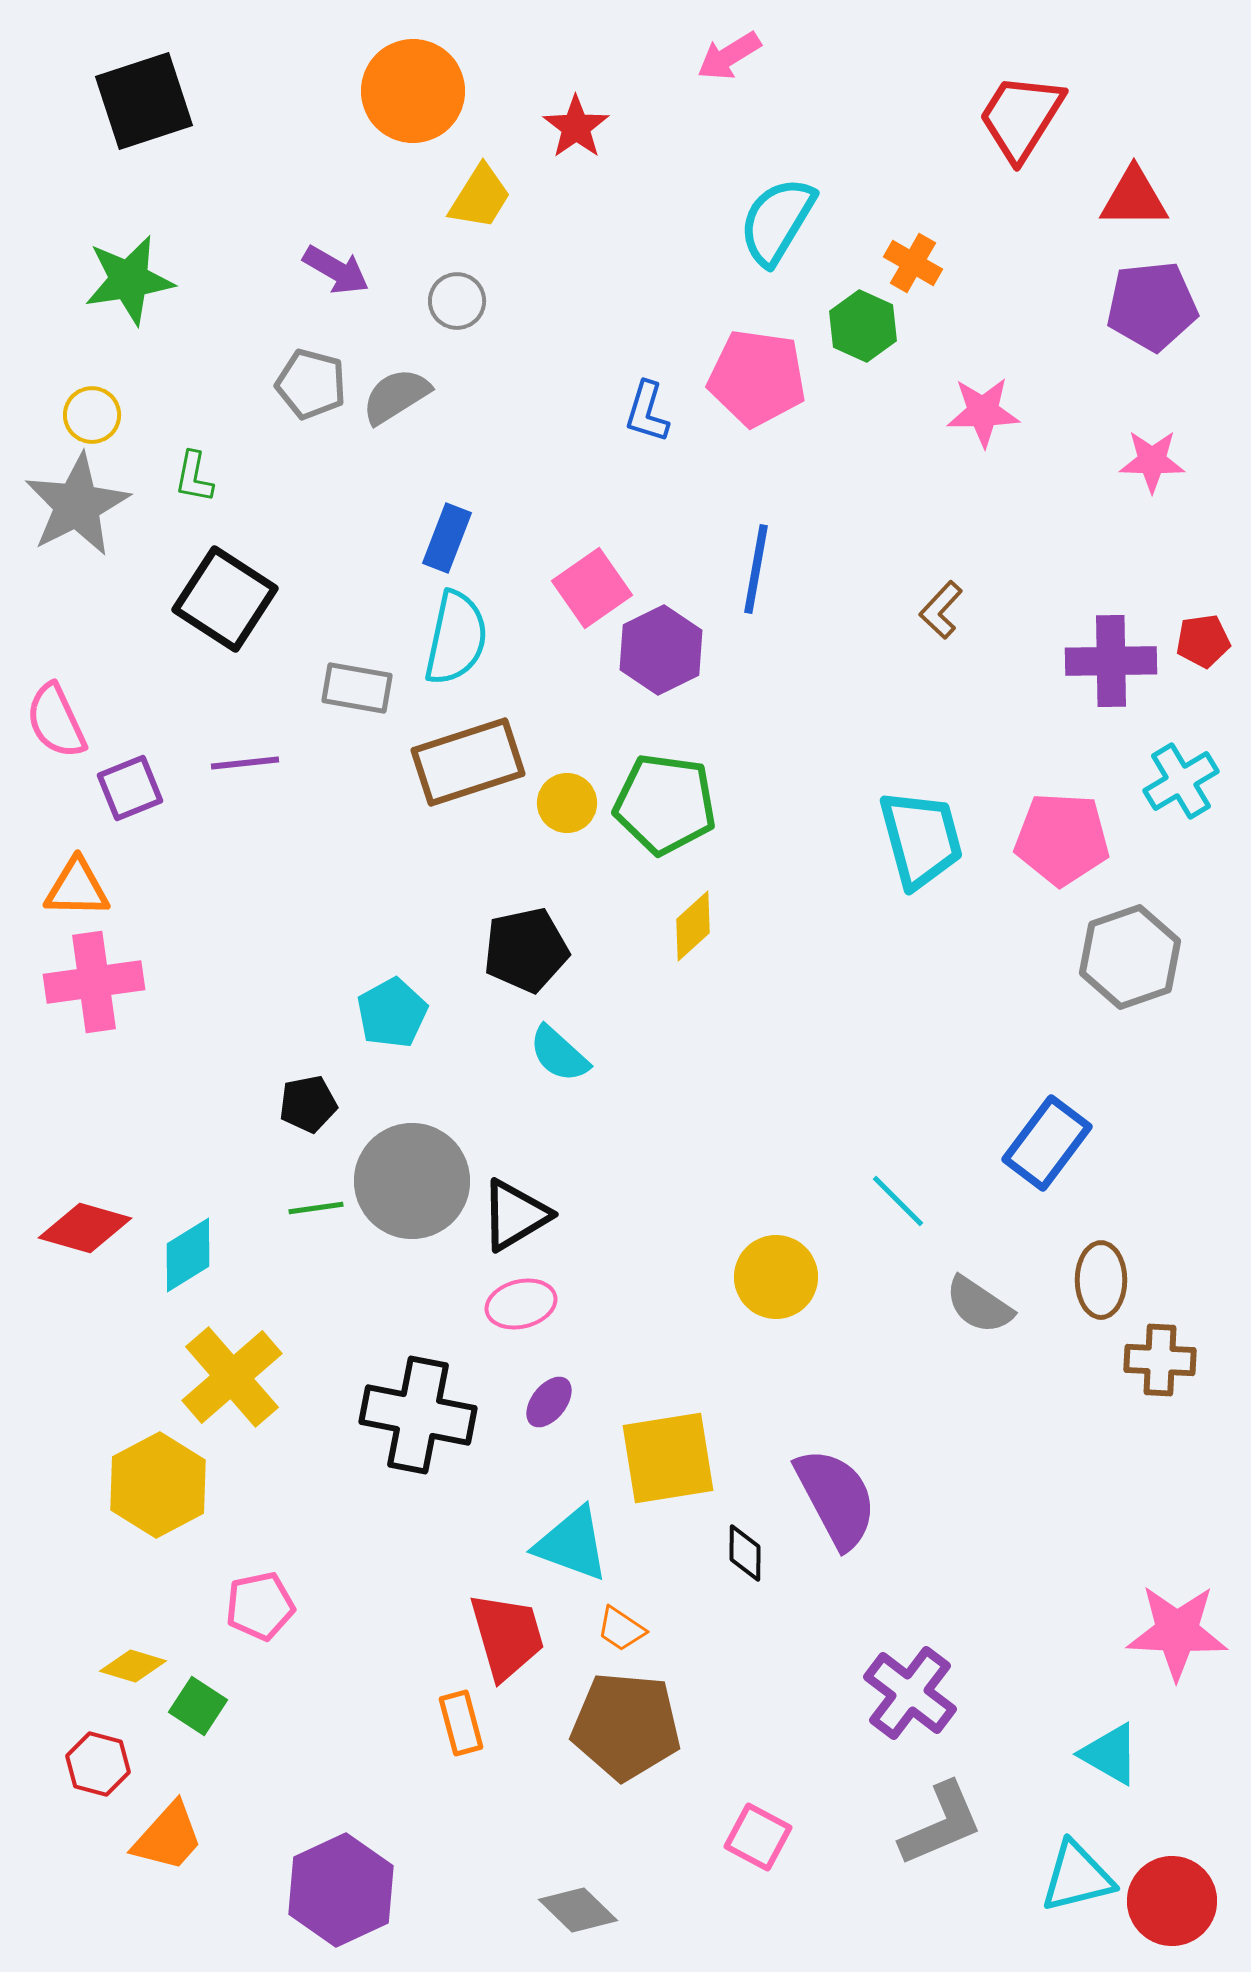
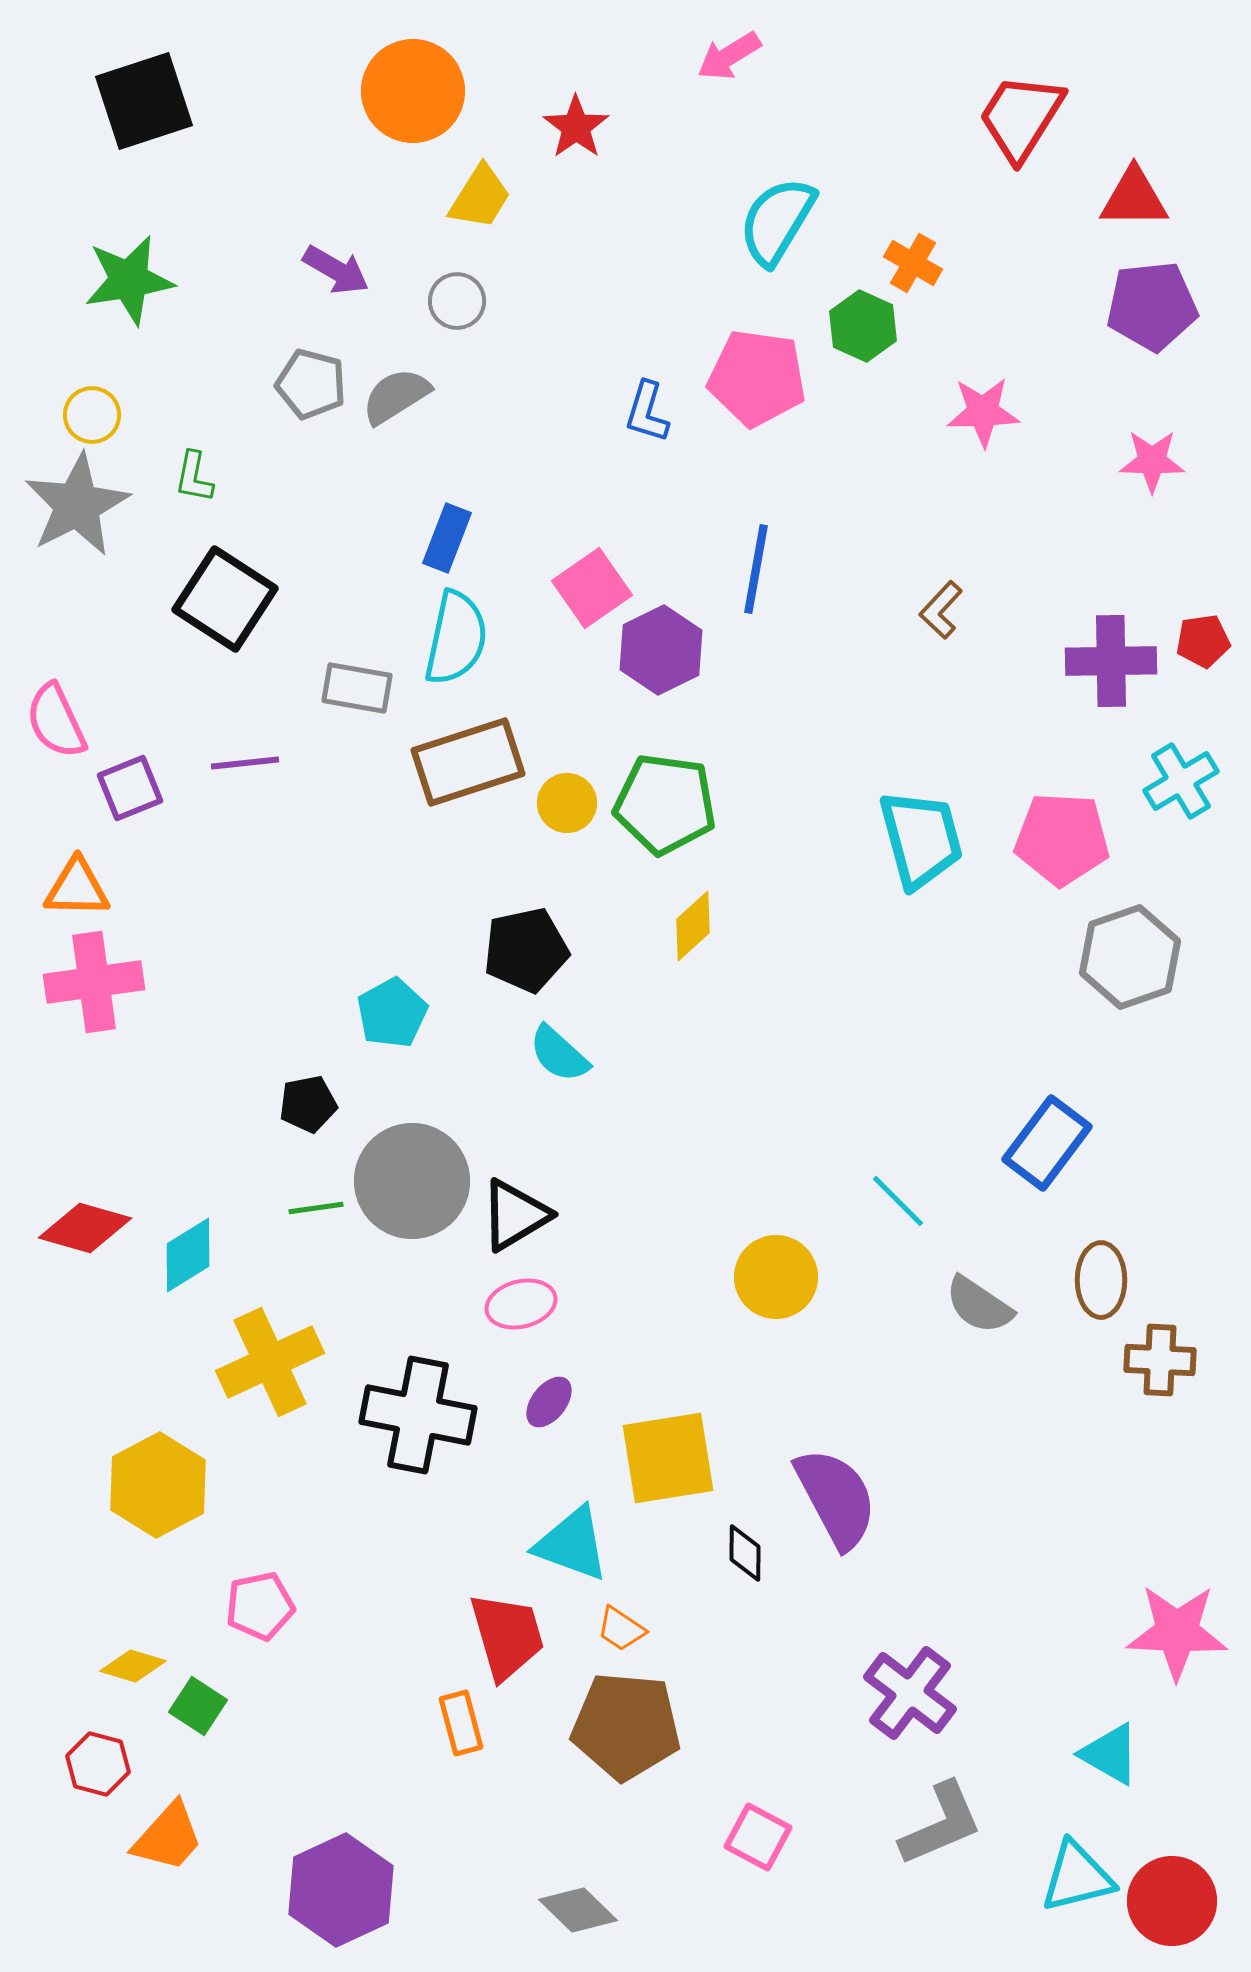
yellow cross at (232, 1377): moved 38 px right, 15 px up; rotated 16 degrees clockwise
